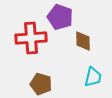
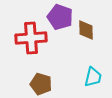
brown diamond: moved 3 px right, 11 px up
